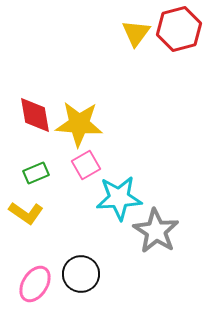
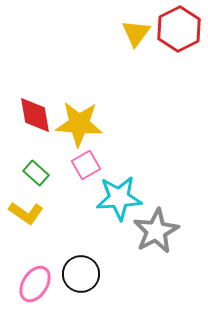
red hexagon: rotated 12 degrees counterclockwise
green rectangle: rotated 65 degrees clockwise
gray star: rotated 12 degrees clockwise
